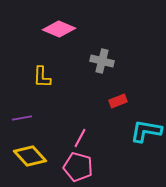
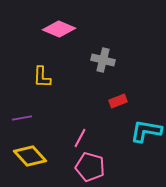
gray cross: moved 1 px right, 1 px up
pink pentagon: moved 12 px right
